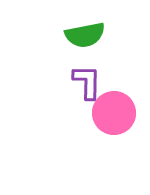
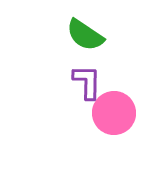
green semicircle: rotated 45 degrees clockwise
